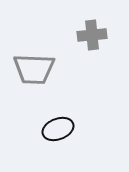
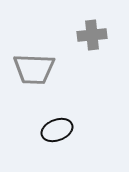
black ellipse: moved 1 px left, 1 px down
